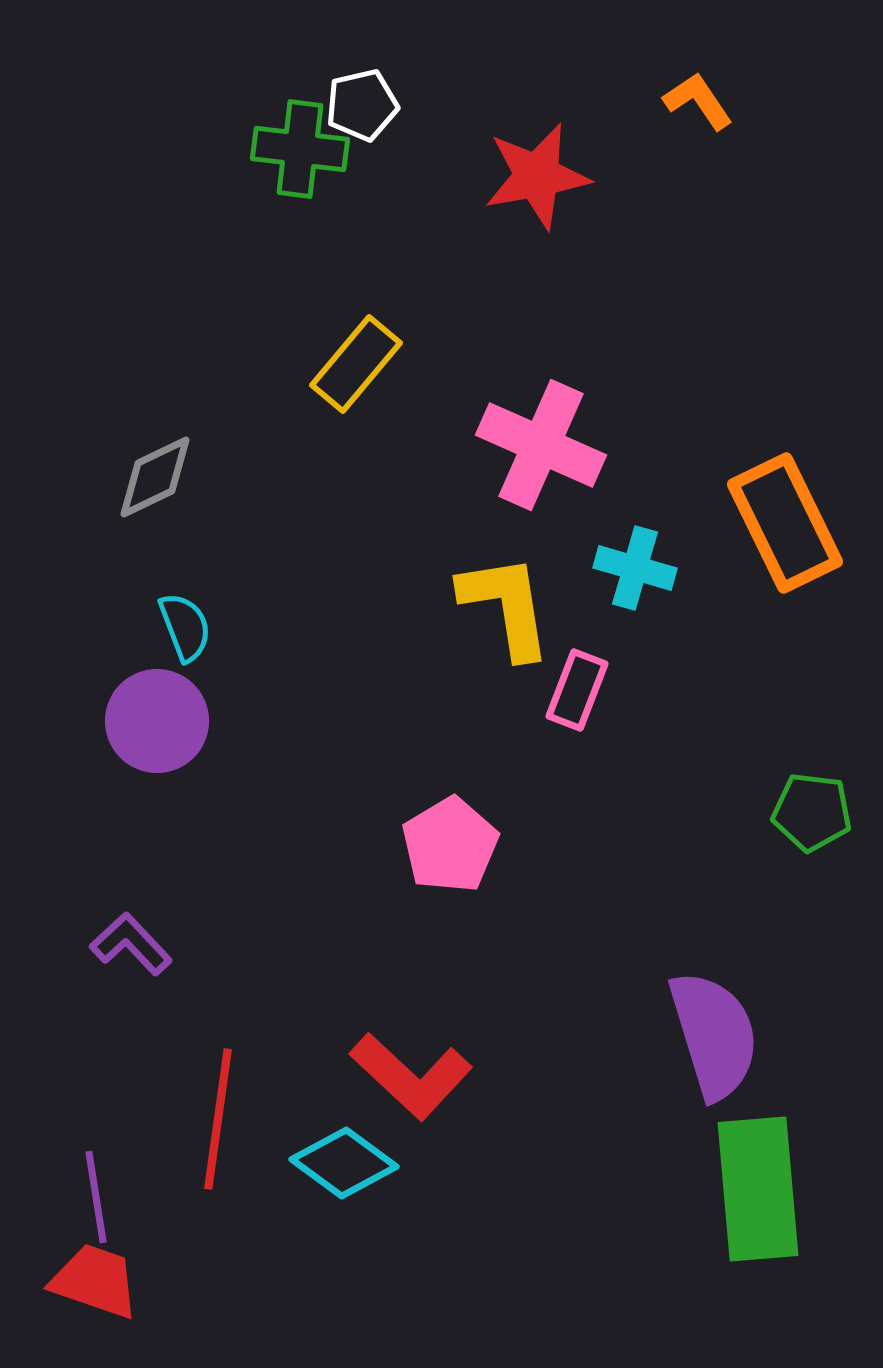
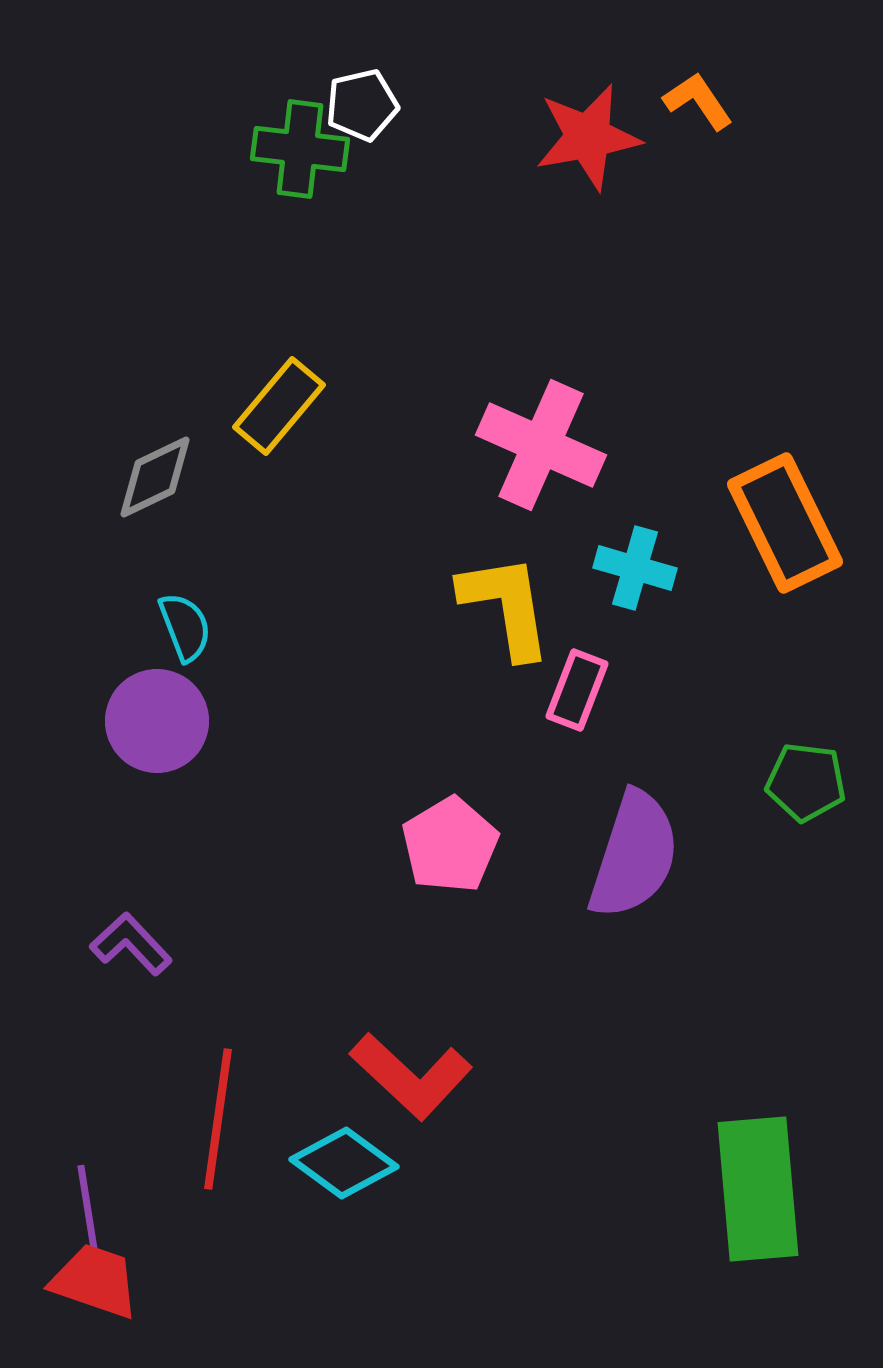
red star: moved 51 px right, 39 px up
yellow rectangle: moved 77 px left, 42 px down
green pentagon: moved 6 px left, 30 px up
purple semicircle: moved 80 px left, 180 px up; rotated 35 degrees clockwise
purple line: moved 8 px left, 14 px down
